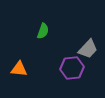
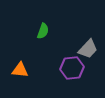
orange triangle: moved 1 px right, 1 px down
